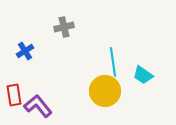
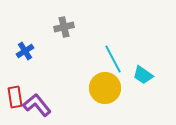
cyan line: moved 3 px up; rotated 20 degrees counterclockwise
yellow circle: moved 3 px up
red rectangle: moved 1 px right, 2 px down
purple L-shape: moved 1 px left, 1 px up
